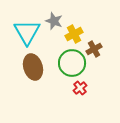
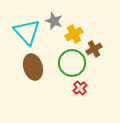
cyan triangle: rotated 12 degrees counterclockwise
